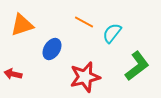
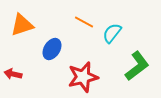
red star: moved 2 px left
